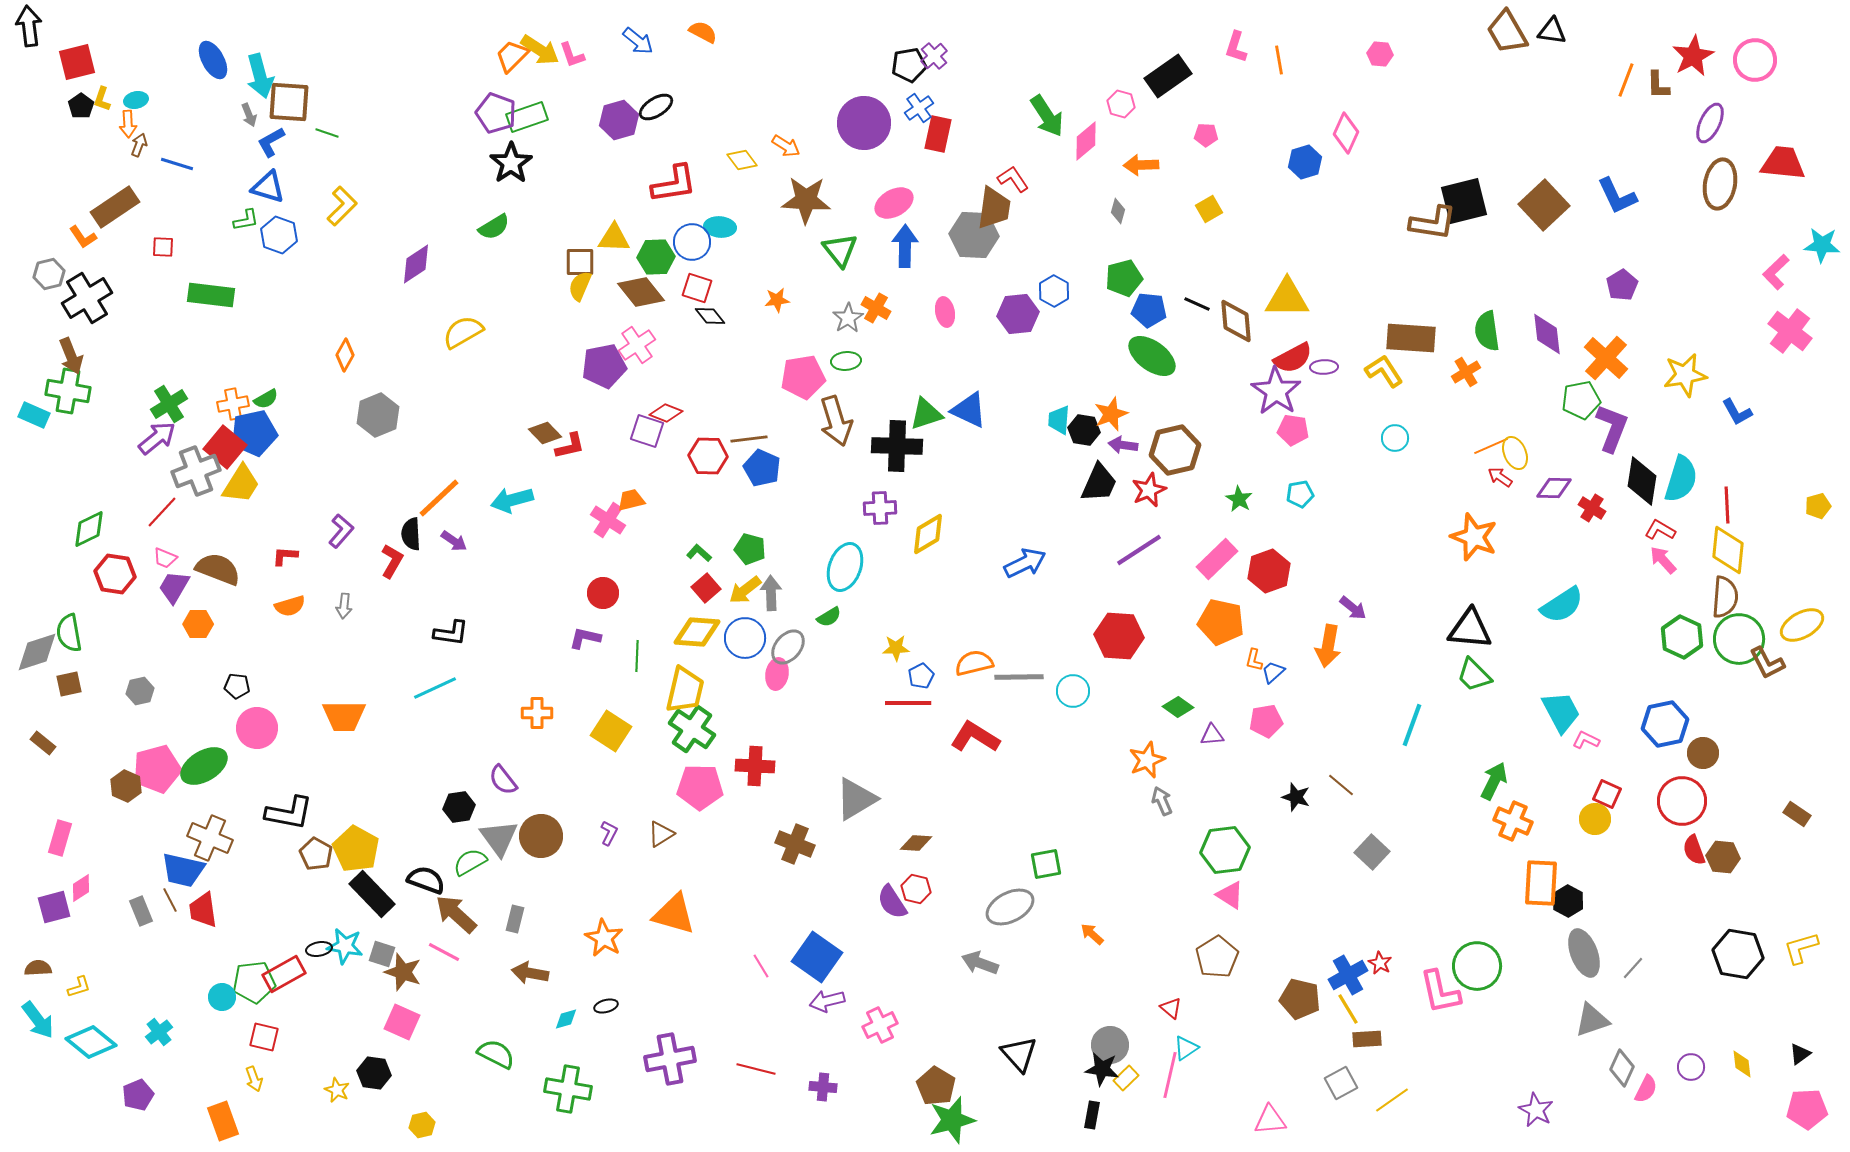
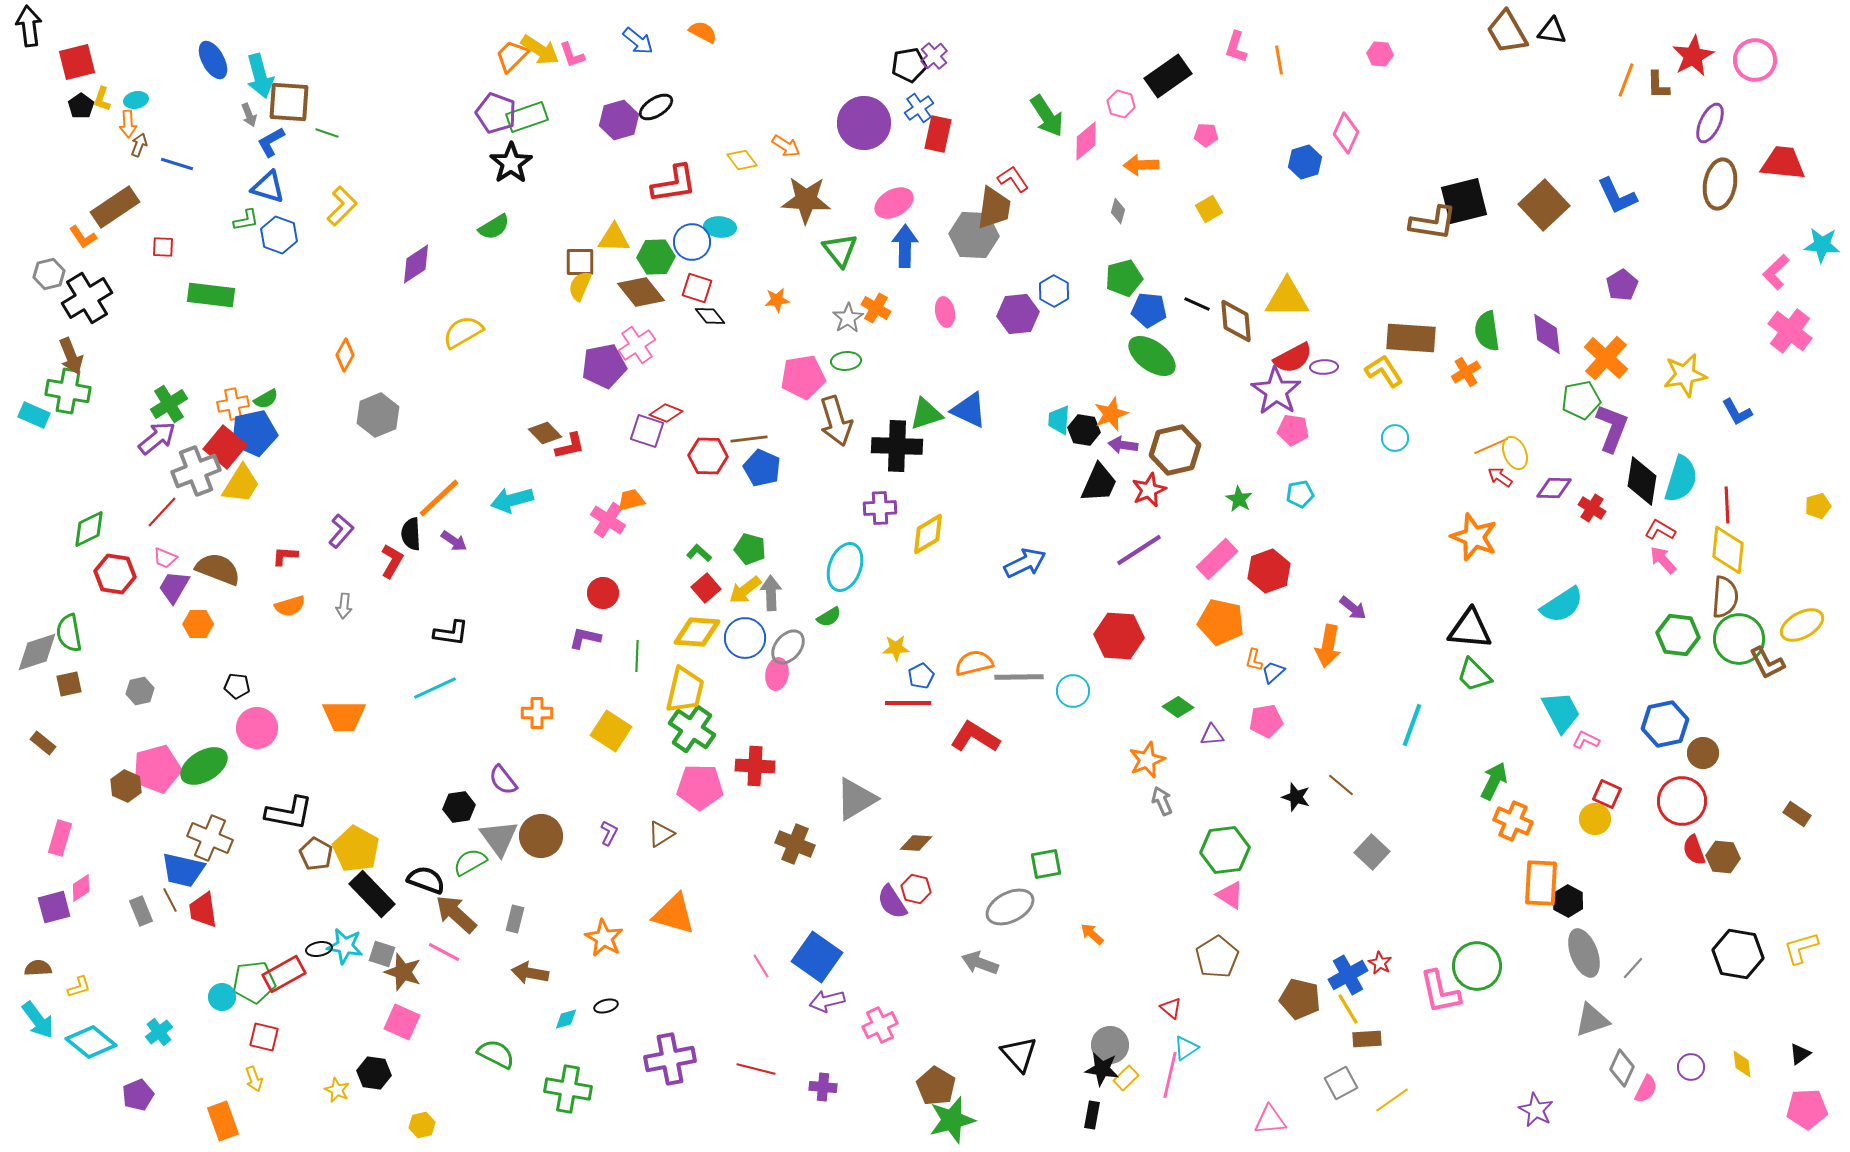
green hexagon at (1682, 637): moved 4 px left, 2 px up; rotated 18 degrees counterclockwise
